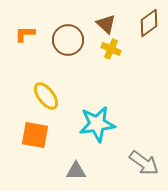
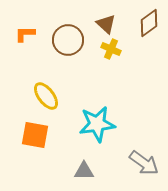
gray triangle: moved 8 px right
